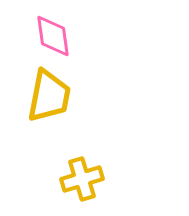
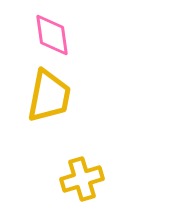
pink diamond: moved 1 px left, 1 px up
